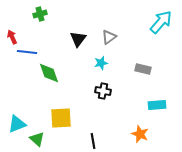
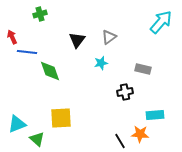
black triangle: moved 1 px left, 1 px down
green diamond: moved 1 px right, 2 px up
black cross: moved 22 px right, 1 px down; rotated 21 degrees counterclockwise
cyan rectangle: moved 2 px left, 10 px down
orange star: rotated 18 degrees counterclockwise
black line: moved 27 px right; rotated 21 degrees counterclockwise
